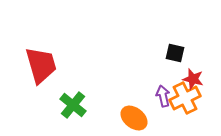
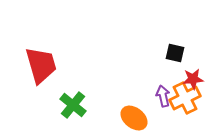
red star: rotated 20 degrees counterclockwise
